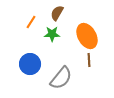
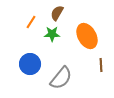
brown line: moved 12 px right, 5 px down
